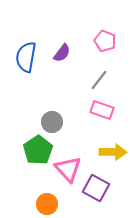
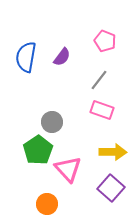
purple semicircle: moved 4 px down
purple square: moved 15 px right; rotated 12 degrees clockwise
